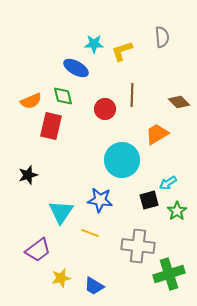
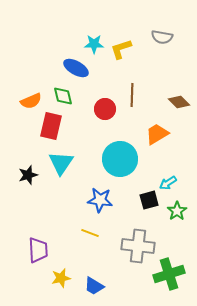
gray semicircle: rotated 105 degrees clockwise
yellow L-shape: moved 1 px left, 2 px up
cyan circle: moved 2 px left, 1 px up
cyan triangle: moved 49 px up
purple trapezoid: rotated 56 degrees counterclockwise
